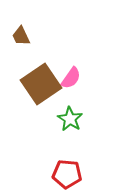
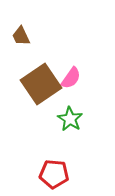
red pentagon: moved 13 px left
